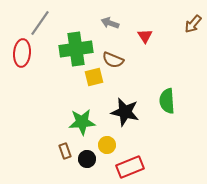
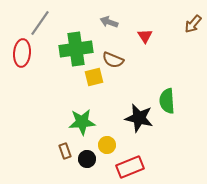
gray arrow: moved 1 px left, 1 px up
black star: moved 14 px right, 6 px down
